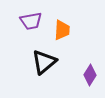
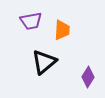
purple diamond: moved 2 px left, 2 px down
